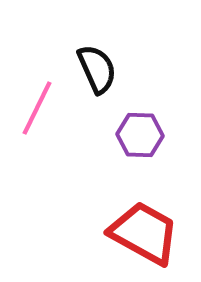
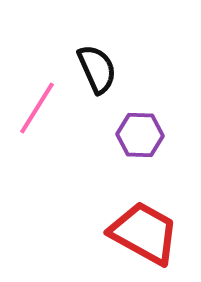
pink line: rotated 6 degrees clockwise
